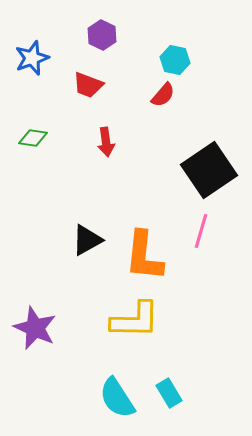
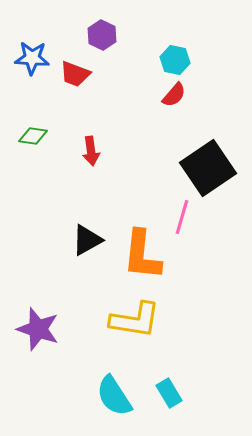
blue star: rotated 24 degrees clockwise
red trapezoid: moved 13 px left, 11 px up
red semicircle: moved 11 px right
green diamond: moved 2 px up
red arrow: moved 15 px left, 9 px down
black square: moved 1 px left, 2 px up
pink line: moved 19 px left, 14 px up
orange L-shape: moved 2 px left, 1 px up
yellow L-shape: rotated 8 degrees clockwise
purple star: moved 3 px right, 1 px down; rotated 6 degrees counterclockwise
cyan semicircle: moved 3 px left, 2 px up
